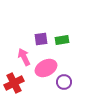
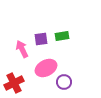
green rectangle: moved 4 px up
pink arrow: moved 2 px left, 8 px up
